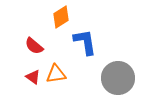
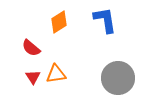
orange diamond: moved 2 px left, 5 px down
blue L-shape: moved 20 px right, 22 px up
red semicircle: moved 3 px left, 2 px down
red triangle: rotated 21 degrees clockwise
